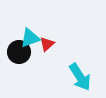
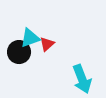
cyan arrow: moved 2 px right, 2 px down; rotated 12 degrees clockwise
